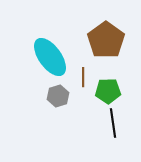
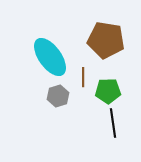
brown pentagon: rotated 27 degrees counterclockwise
